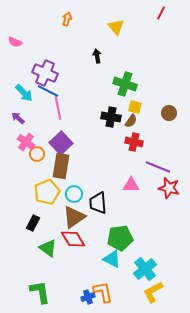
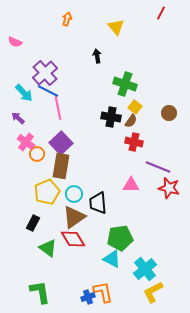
purple cross: rotated 25 degrees clockwise
yellow square: rotated 24 degrees clockwise
